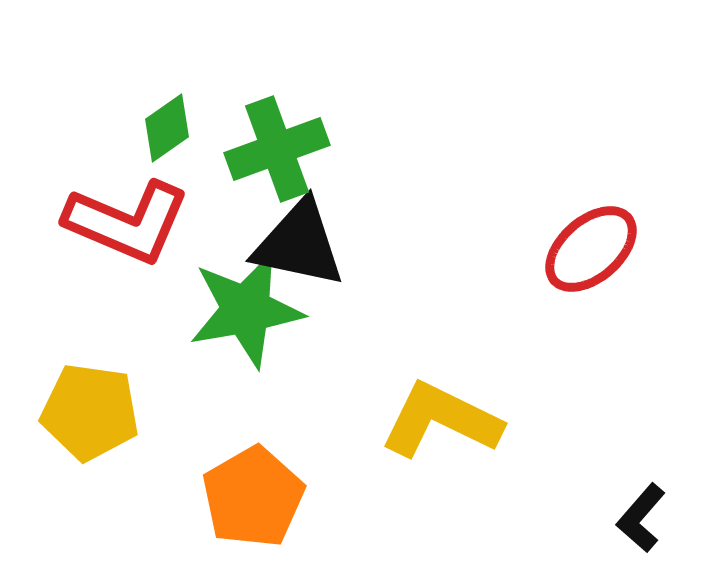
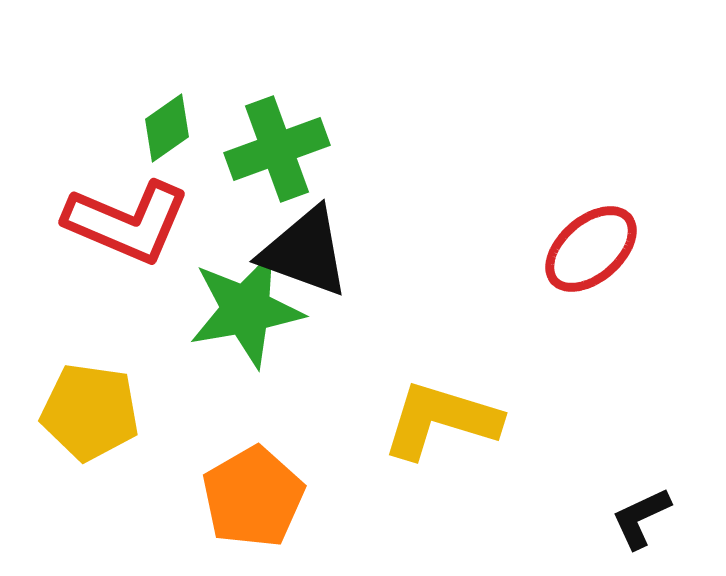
black triangle: moved 6 px right, 8 px down; rotated 8 degrees clockwise
yellow L-shape: rotated 9 degrees counterclockwise
black L-shape: rotated 24 degrees clockwise
